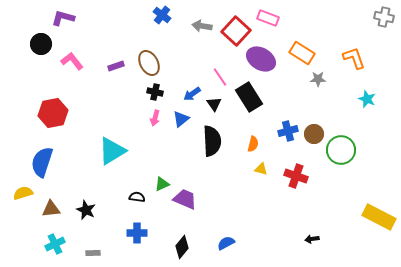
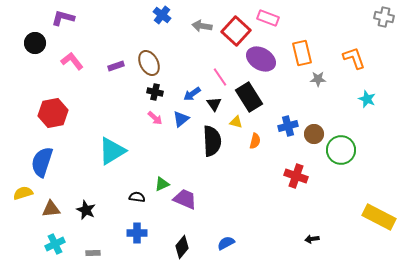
black circle at (41, 44): moved 6 px left, 1 px up
orange rectangle at (302, 53): rotated 45 degrees clockwise
pink arrow at (155, 118): rotated 63 degrees counterclockwise
blue cross at (288, 131): moved 5 px up
orange semicircle at (253, 144): moved 2 px right, 3 px up
yellow triangle at (261, 169): moved 25 px left, 47 px up
